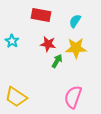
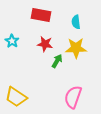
cyan semicircle: moved 1 px right, 1 px down; rotated 40 degrees counterclockwise
red star: moved 3 px left
